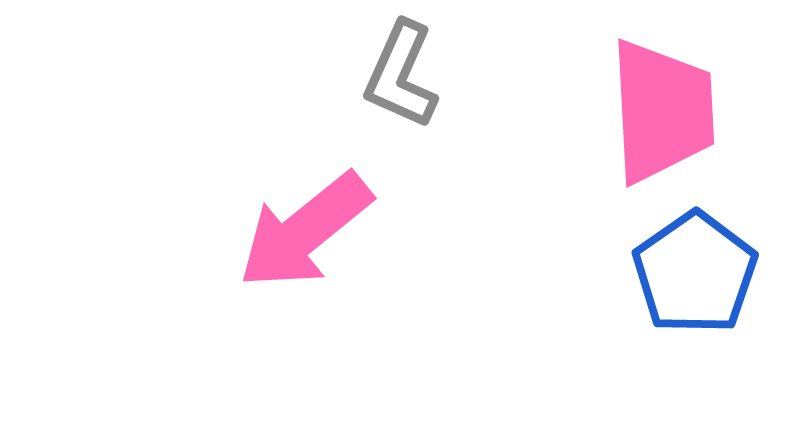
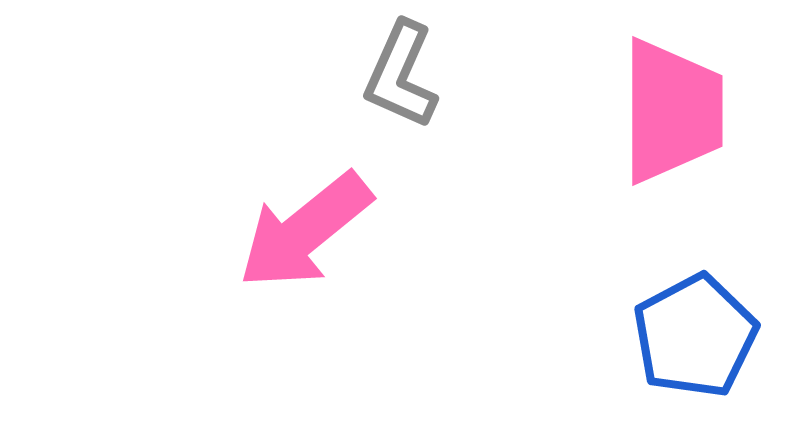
pink trapezoid: moved 10 px right; rotated 3 degrees clockwise
blue pentagon: moved 63 px down; rotated 7 degrees clockwise
